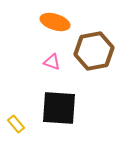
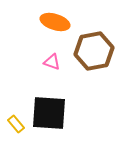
black square: moved 10 px left, 5 px down
